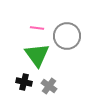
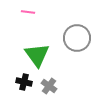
pink line: moved 9 px left, 16 px up
gray circle: moved 10 px right, 2 px down
